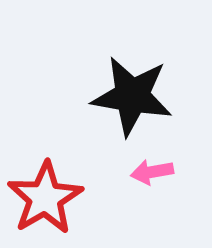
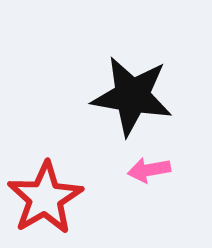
pink arrow: moved 3 px left, 2 px up
